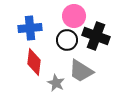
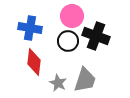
pink circle: moved 2 px left
blue cross: rotated 15 degrees clockwise
black circle: moved 1 px right, 1 px down
gray trapezoid: moved 4 px right, 9 px down; rotated 104 degrees counterclockwise
gray star: moved 2 px right
